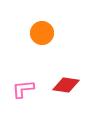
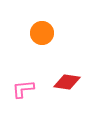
red diamond: moved 1 px right, 3 px up
